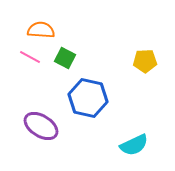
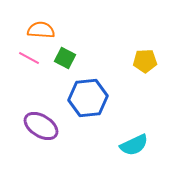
pink line: moved 1 px left, 1 px down
blue hexagon: rotated 18 degrees counterclockwise
